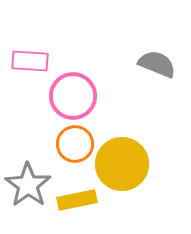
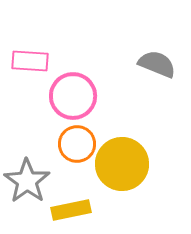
orange circle: moved 2 px right
gray star: moved 1 px left, 4 px up
yellow rectangle: moved 6 px left, 10 px down
